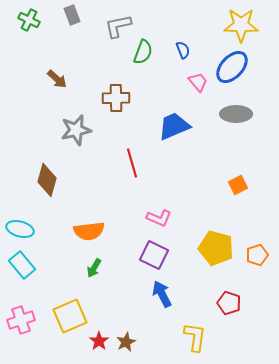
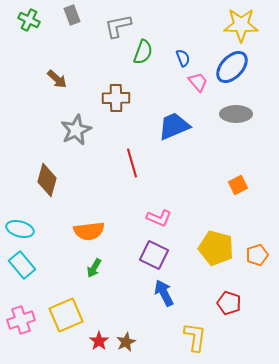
blue semicircle: moved 8 px down
gray star: rotated 12 degrees counterclockwise
blue arrow: moved 2 px right, 1 px up
yellow square: moved 4 px left, 1 px up
